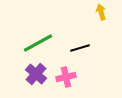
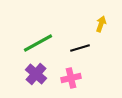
yellow arrow: moved 12 px down; rotated 35 degrees clockwise
pink cross: moved 5 px right, 1 px down
